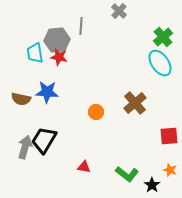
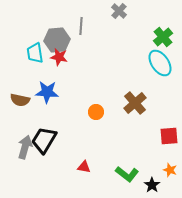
brown semicircle: moved 1 px left, 1 px down
